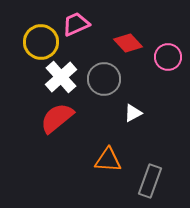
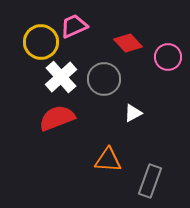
pink trapezoid: moved 2 px left, 2 px down
red semicircle: rotated 18 degrees clockwise
